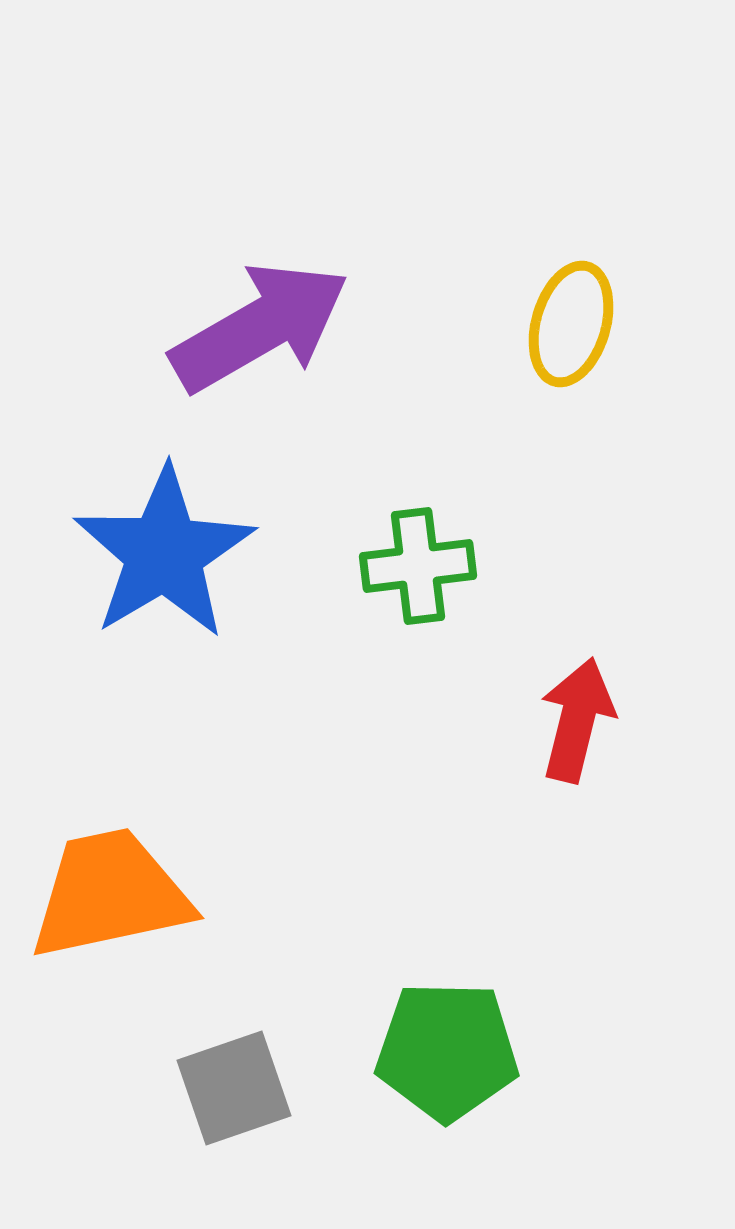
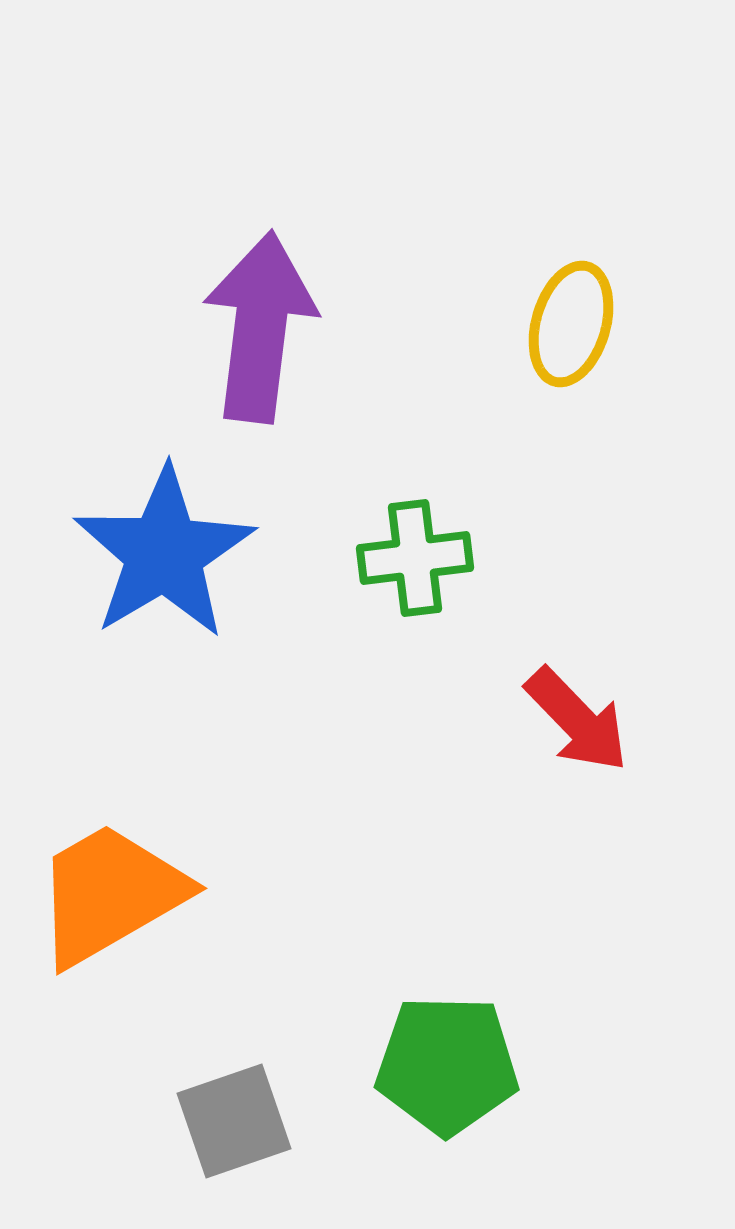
purple arrow: rotated 53 degrees counterclockwise
green cross: moved 3 px left, 8 px up
red arrow: rotated 122 degrees clockwise
orange trapezoid: rotated 18 degrees counterclockwise
green pentagon: moved 14 px down
gray square: moved 33 px down
